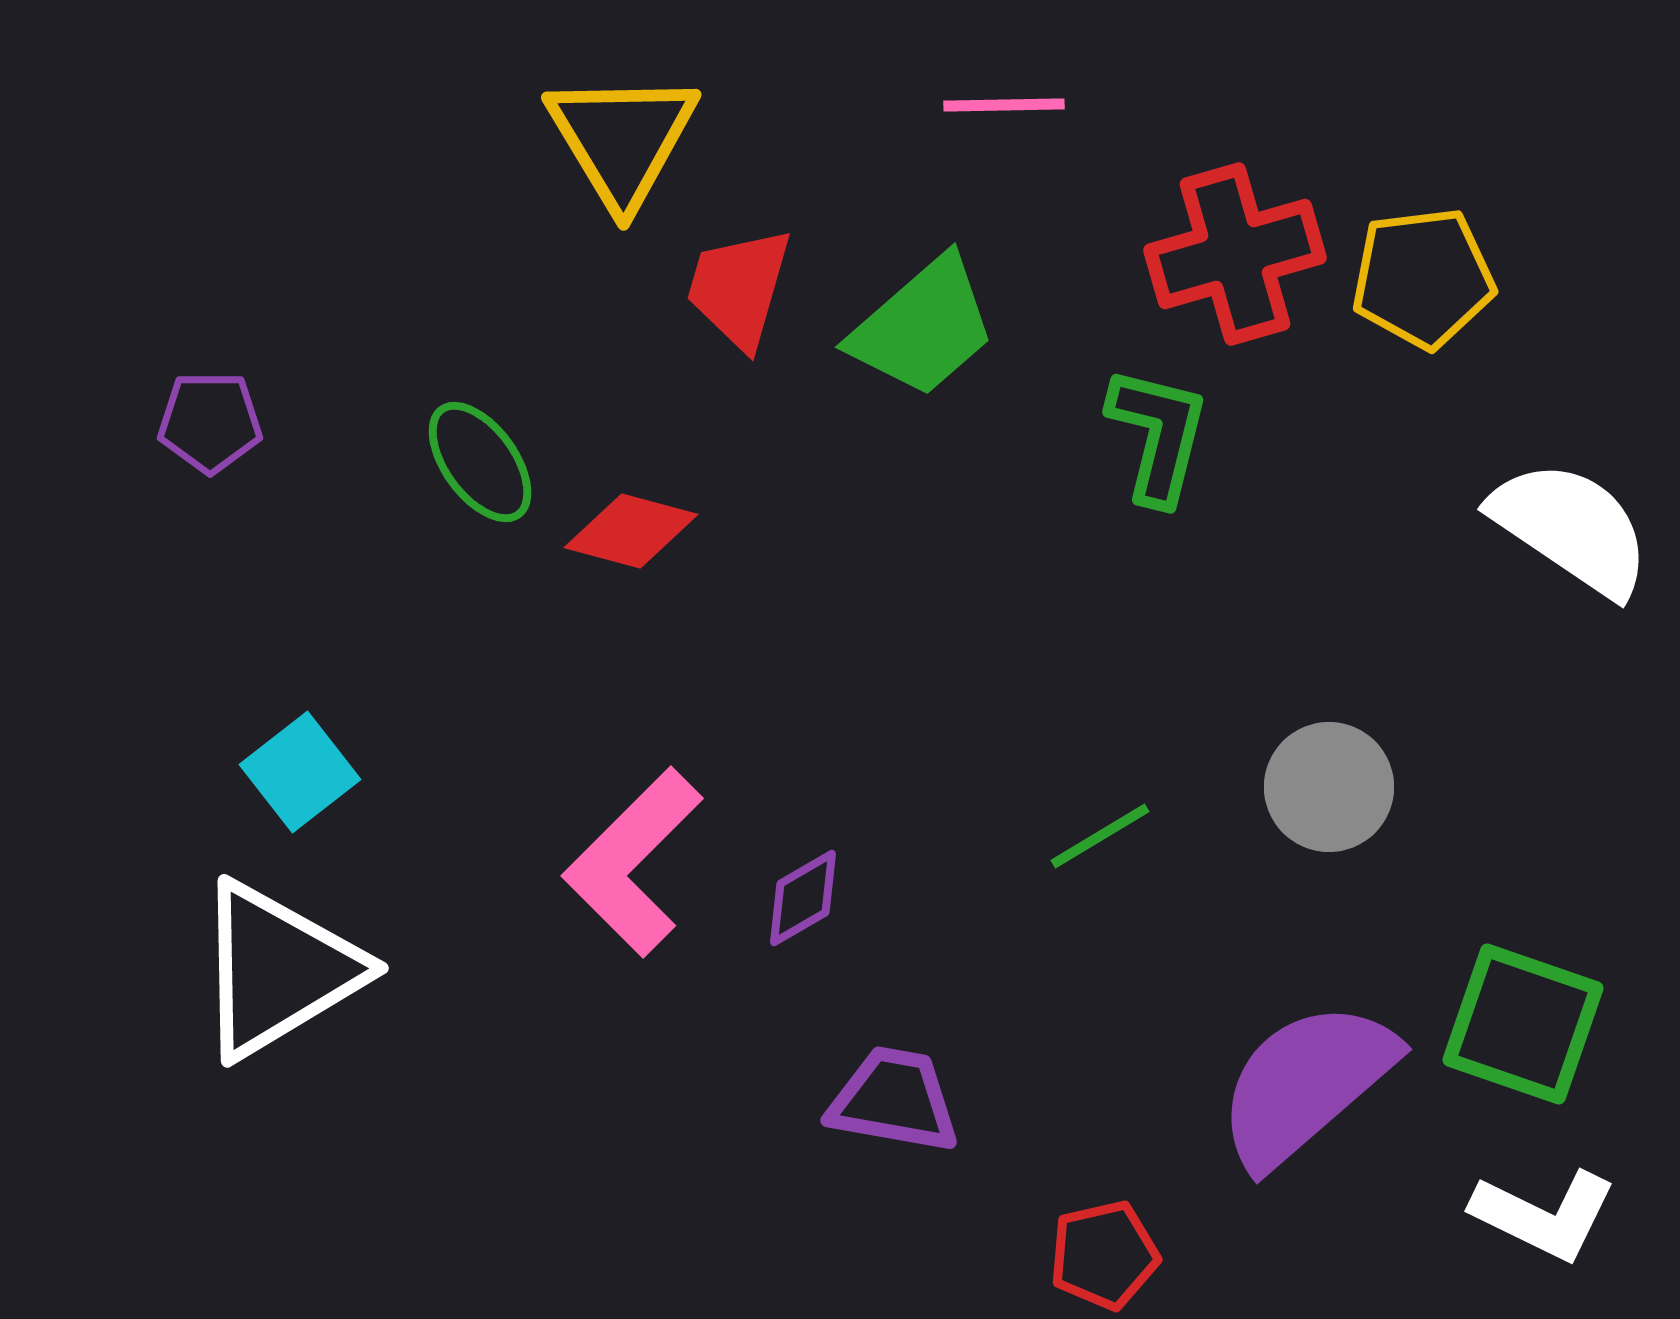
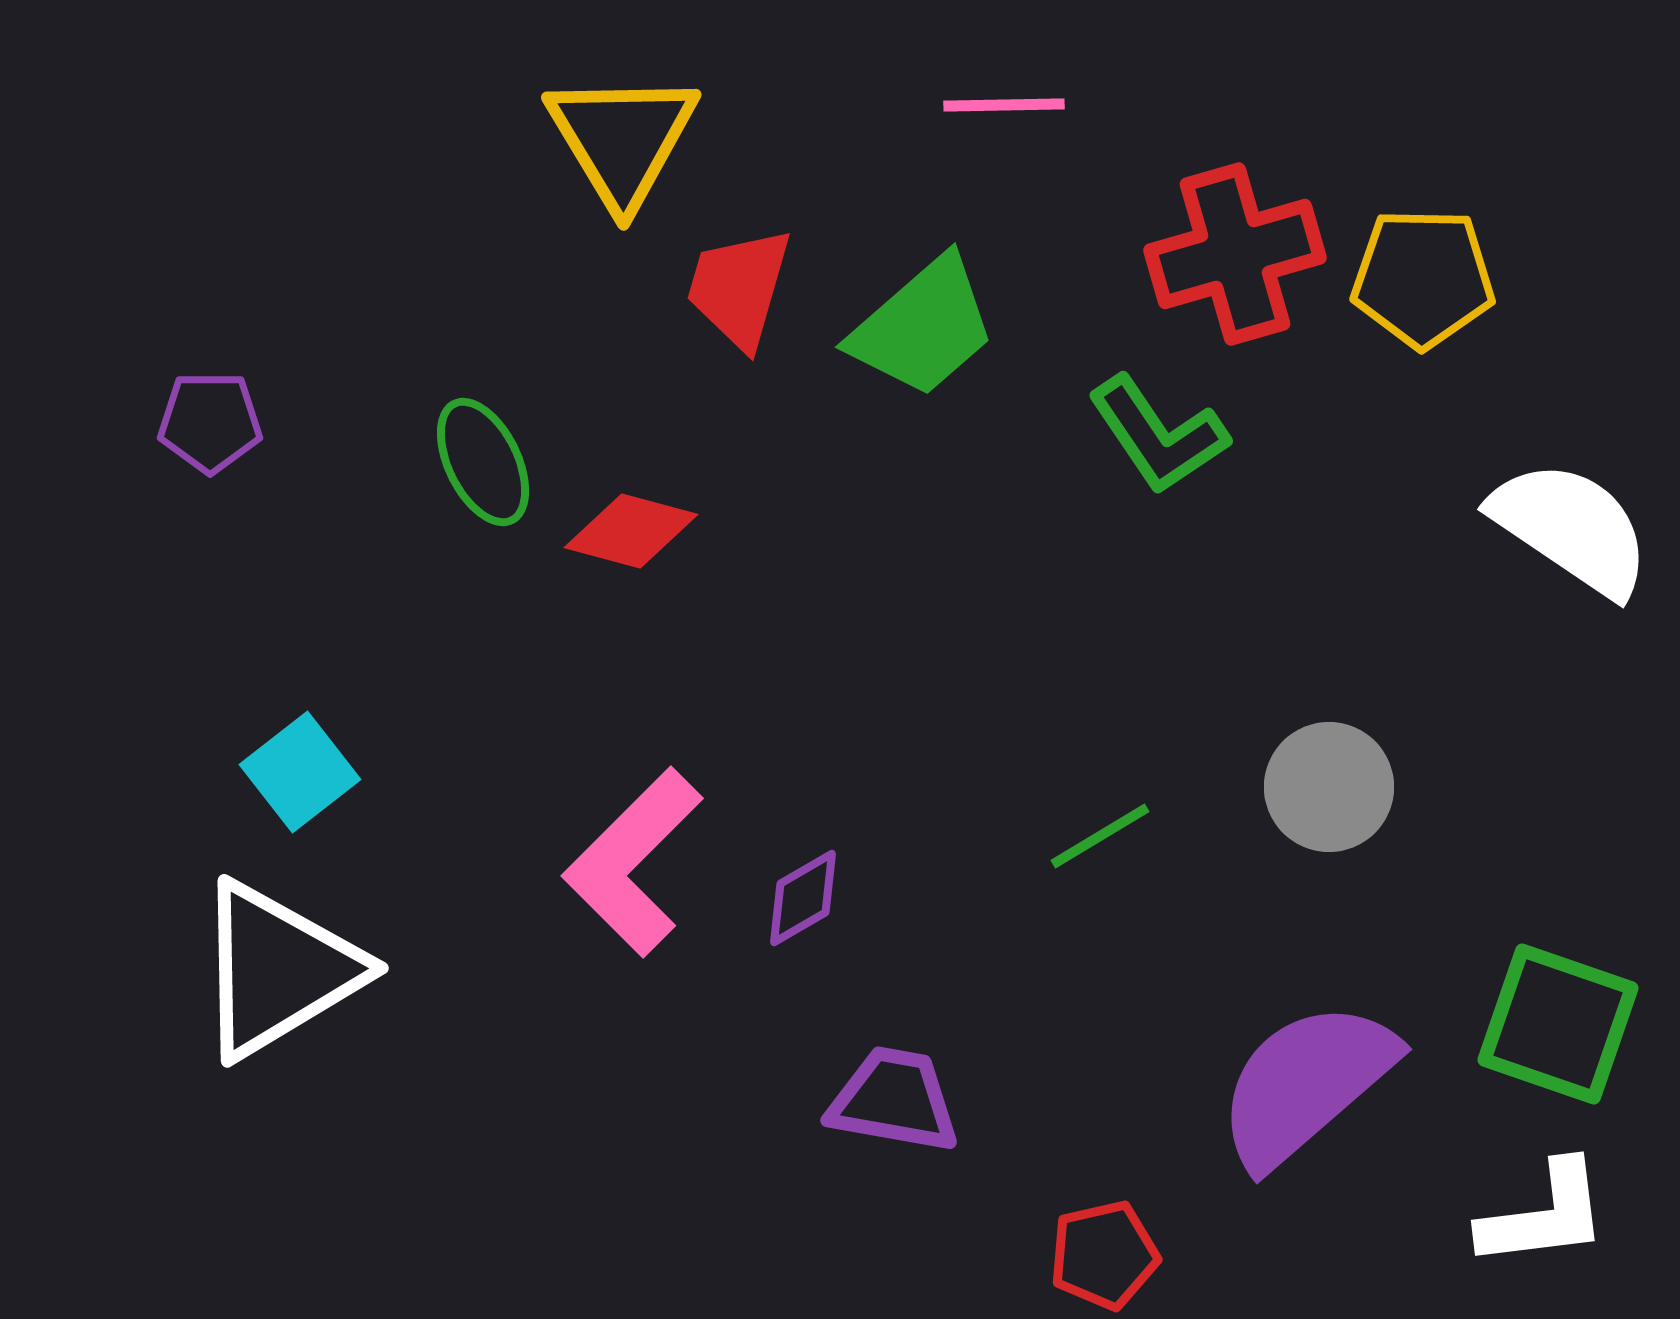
yellow pentagon: rotated 8 degrees clockwise
green L-shape: rotated 132 degrees clockwise
green ellipse: moved 3 px right; rotated 10 degrees clockwise
green square: moved 35 px right
white L-shape: rotated 33 degrees counterclockwise
